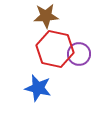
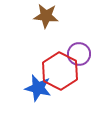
brown star: rotated 10 degrees clockwise
red hexagon: moved 5 px right, 22 px down; rotated 15 degrees clockwise
